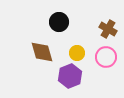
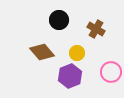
black circle: moved 2 px up
brown cross: moved 12 px left
brown diamond: rotated 25 degrees counterclockwise
pink circle: moved 5 px right, 15 px down
